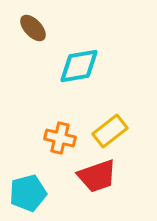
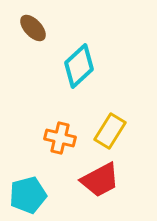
cyan diamond: rotated 33 degrees counterclockwise
yellow rectangle: rotated 20 degrees counterclockwise
red trapezoid: moved 3 px right, 4 px down; rotated 9 degrees counterclockwise
cyan pentagon: moved 2 px down
